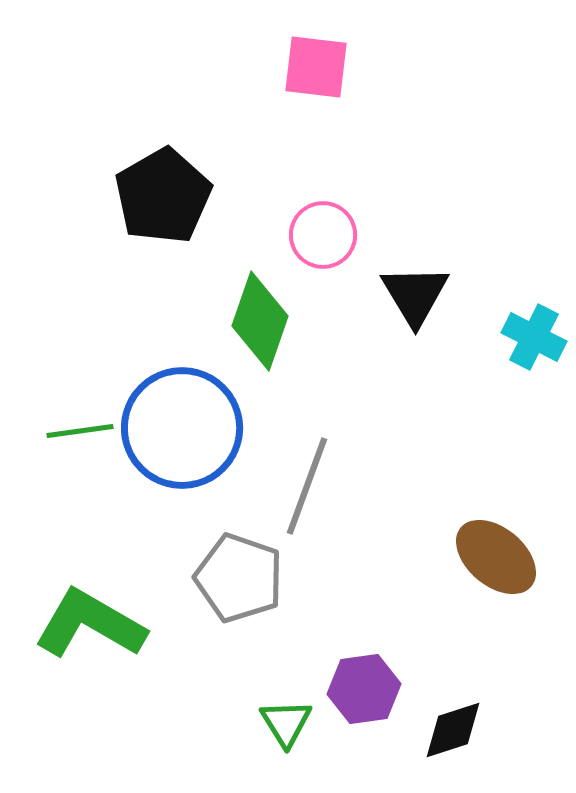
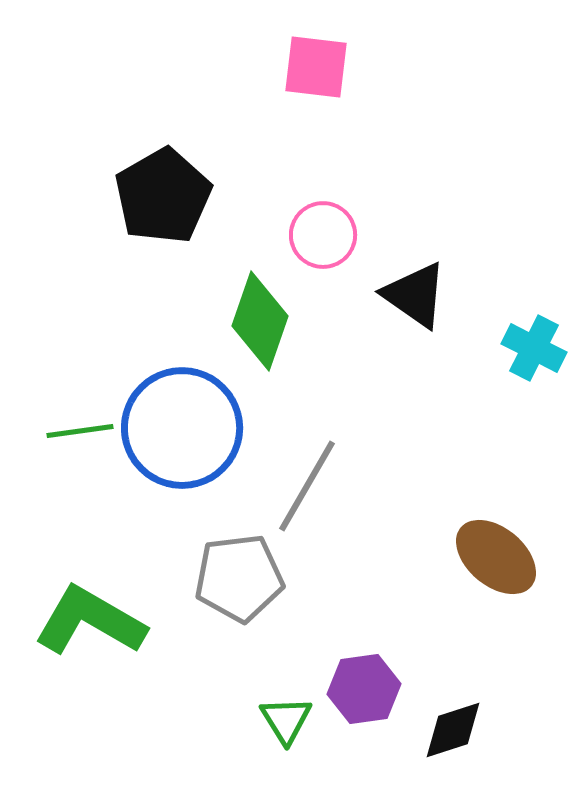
black triangle: rotated 24 degrees counterclockwise
cyan cross: moved 11 px down
gray line: rotated 10 degrees clockwise
gray pentagon: rotated 26 degrees counterclockwise
green L-shape: moved 3 px up
green triangle: moved 3 px up
